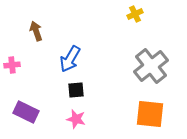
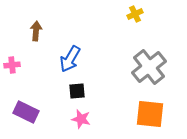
brown arrow: rotated 24 degrees clockwise
gray cross: moved 2 px left, 1 px down
black square: moved 1 px right, 1 px down
pink star: moved 5 px right
